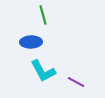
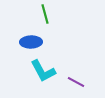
green line: moved 2 px right, 1 px up
